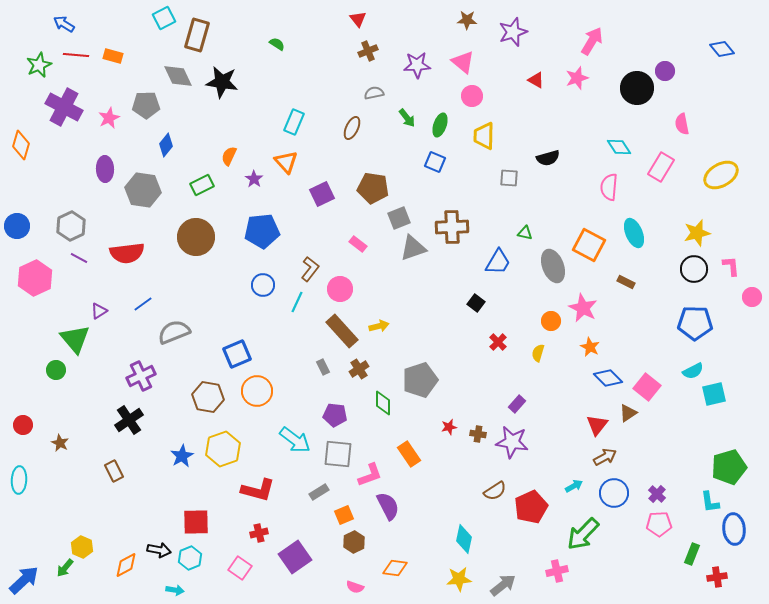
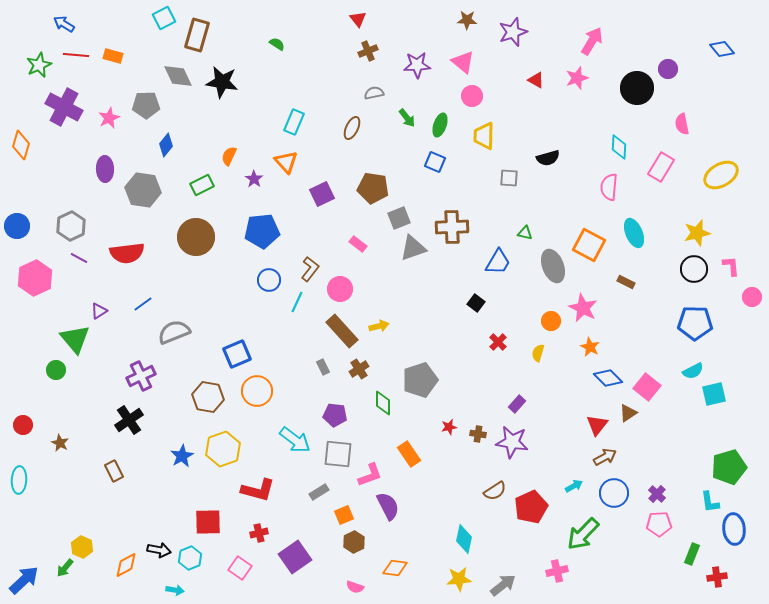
purple circle at (665, 71): moved 3 px right, 2 px up
cyan diamond at (619, 147): rotated 35 degrees clockwise
blue circle at (263, 285): moved 6 px right, 5 px up
red square at (196, 522): moved 12 px right
